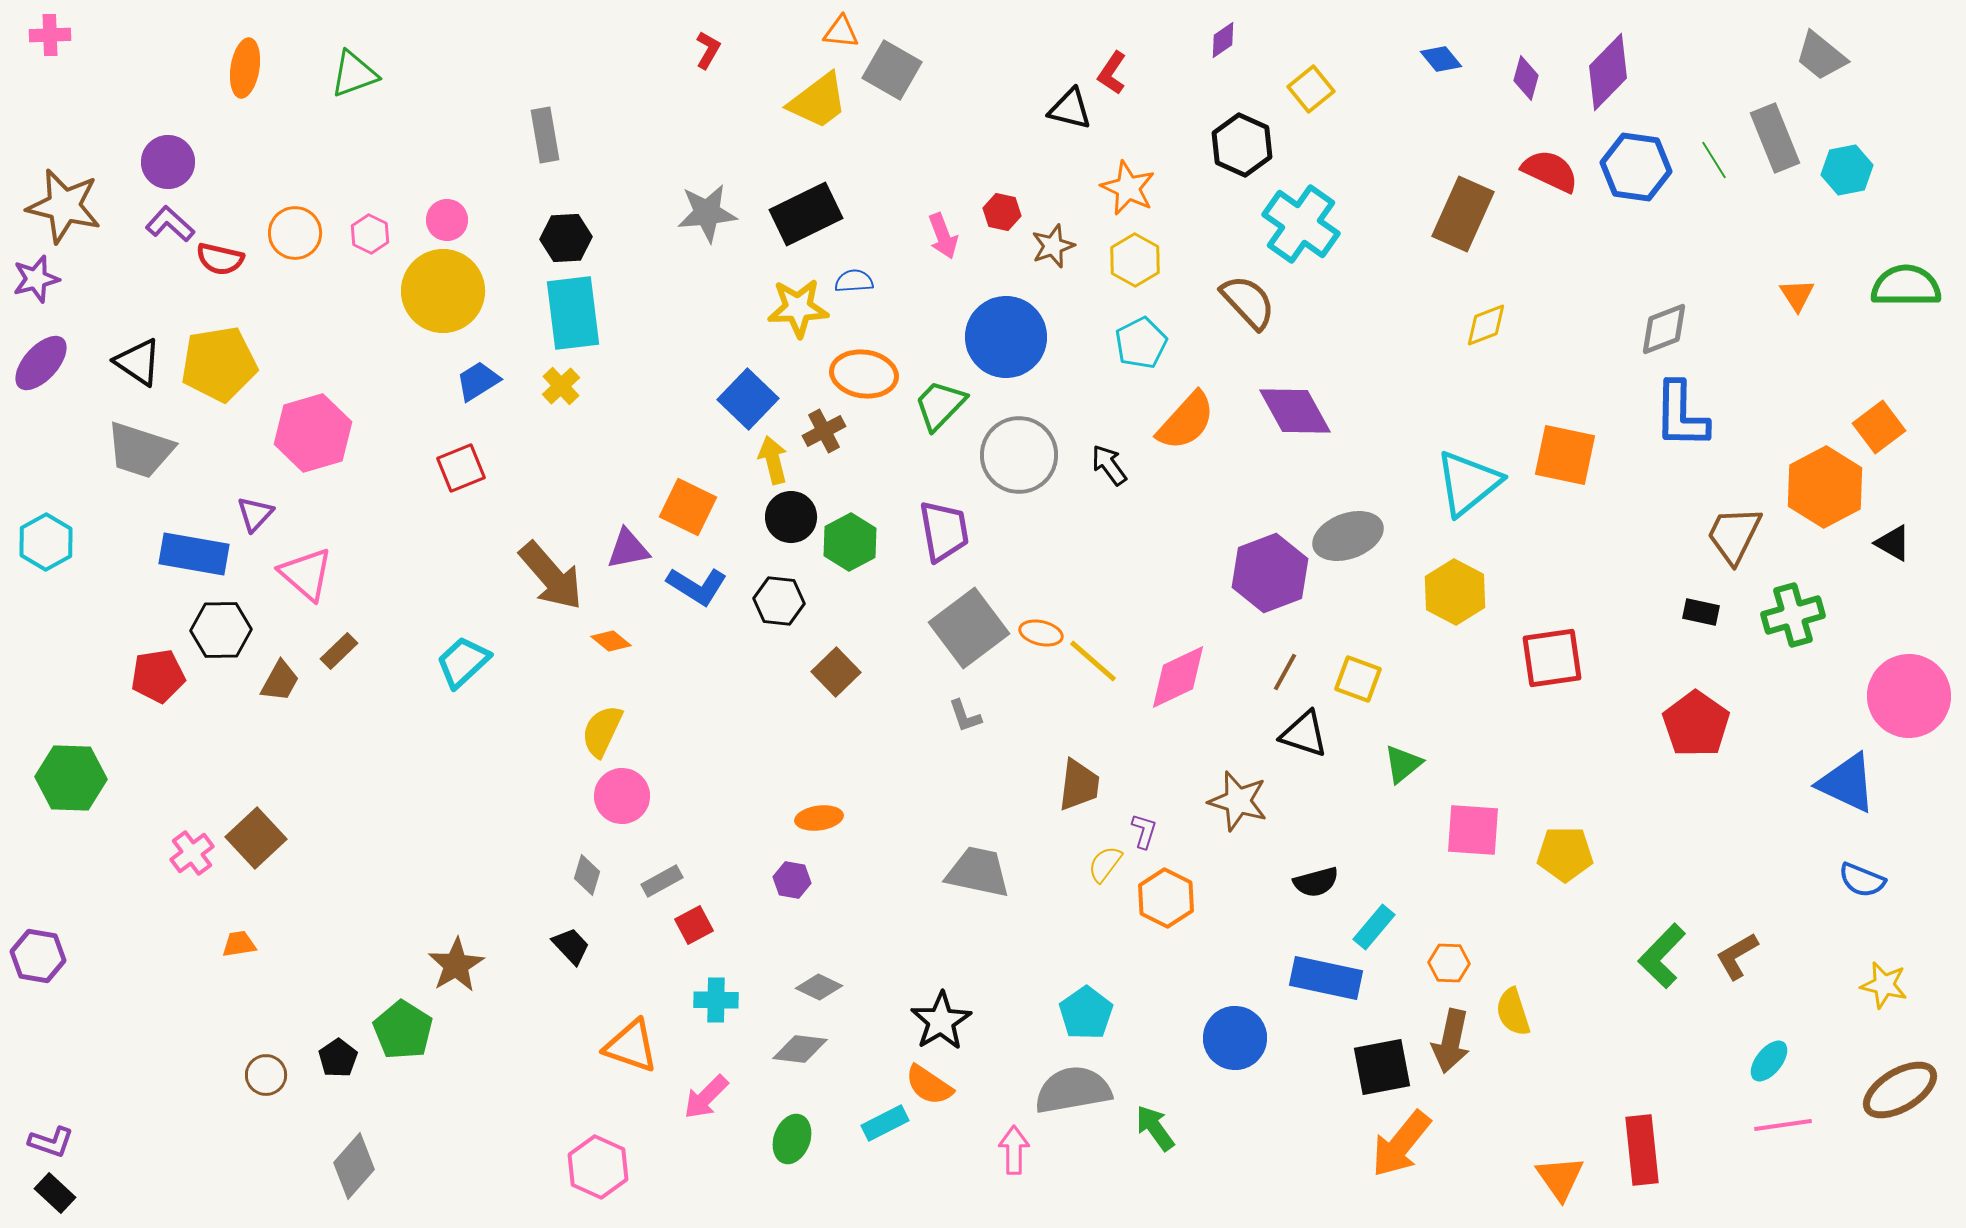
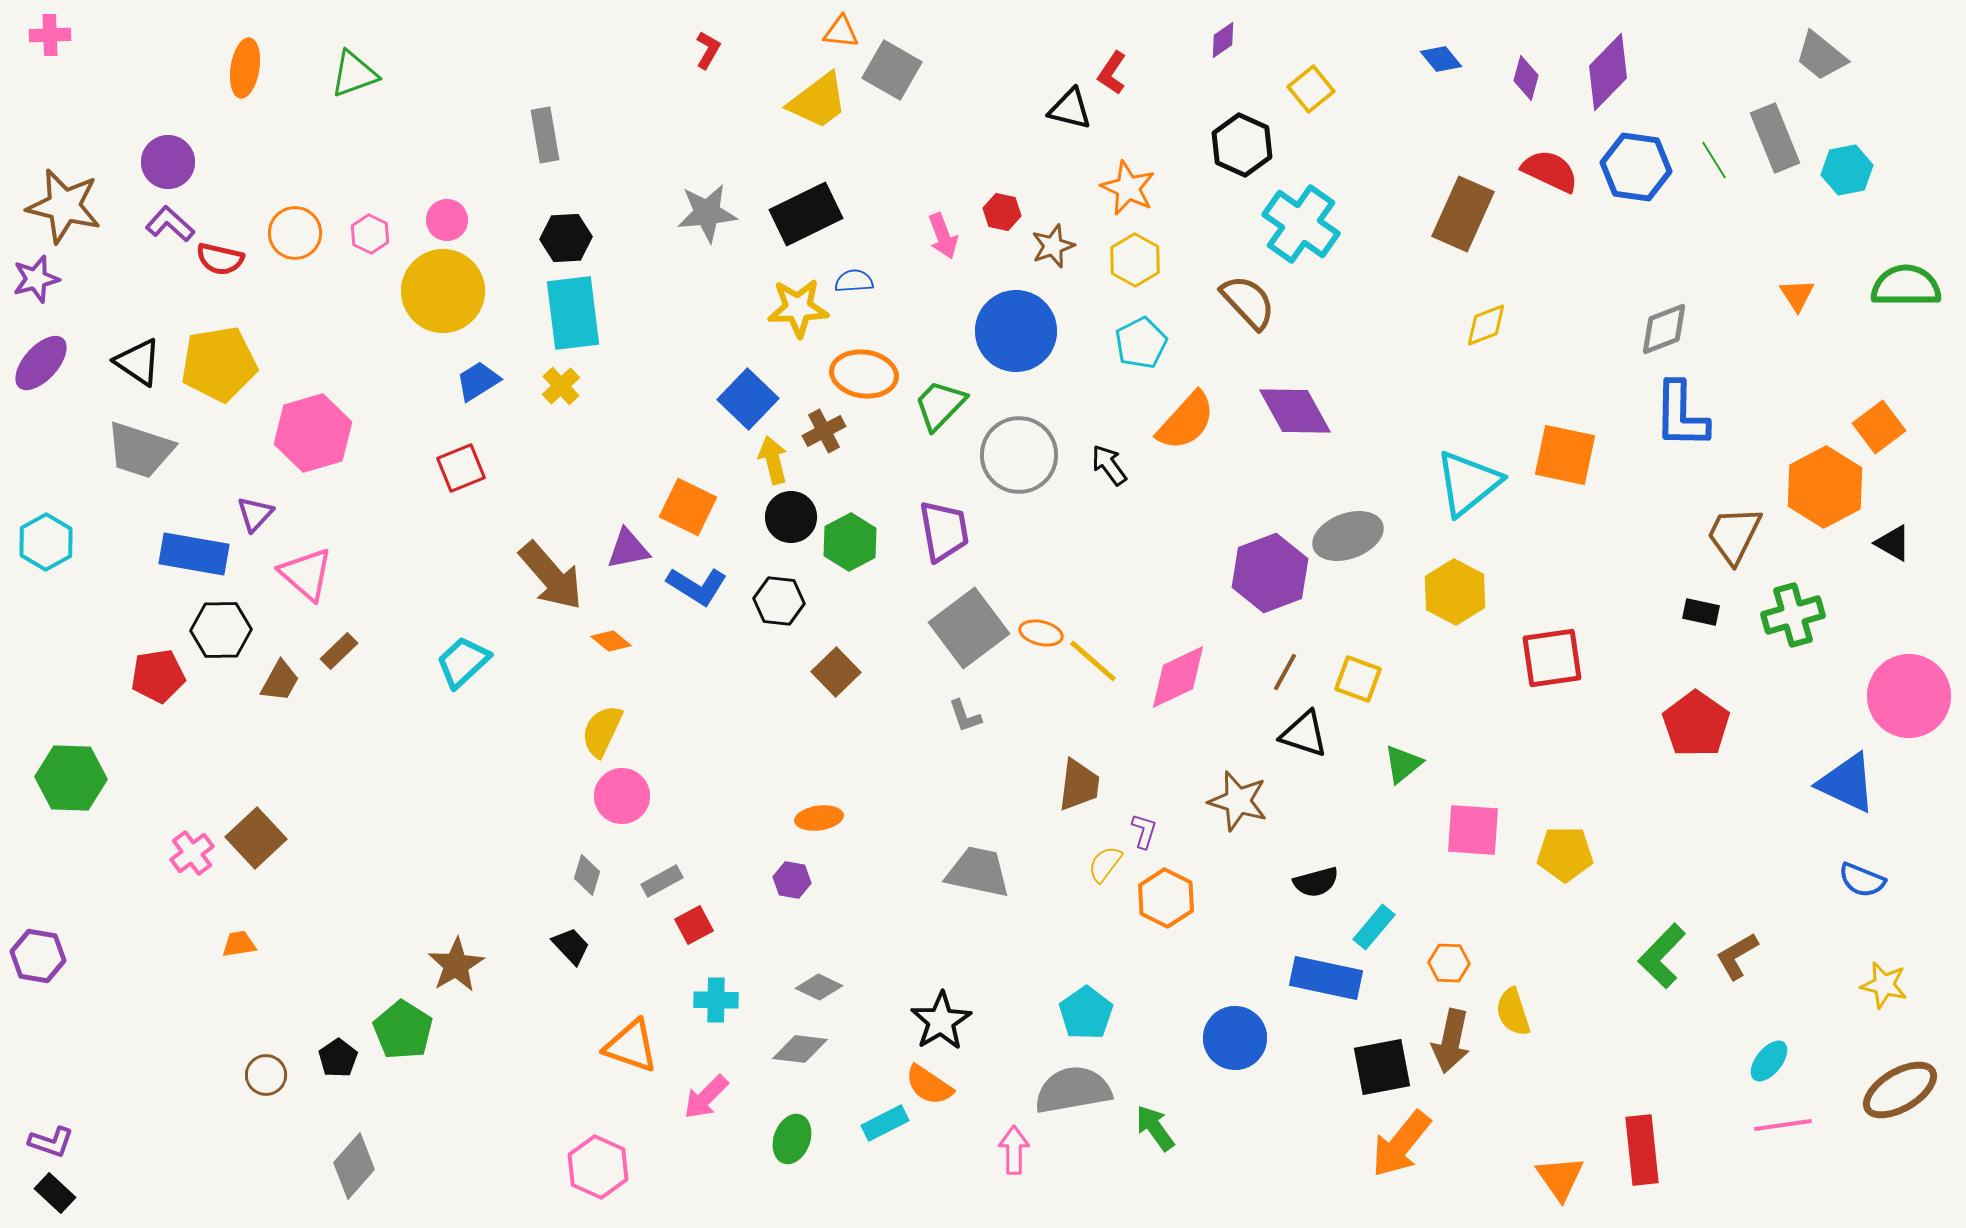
blue circle at (1006, 337): moved 10 px right, 6 px up
